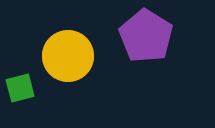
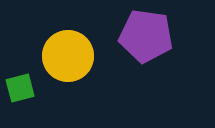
purple pentagon: rotated 24 degrees counterclockwise
